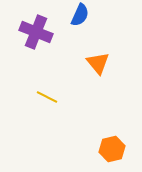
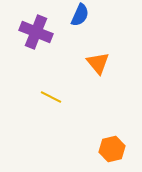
yellow line: moved 4 px right
